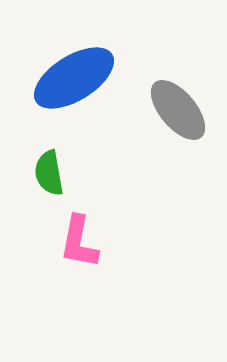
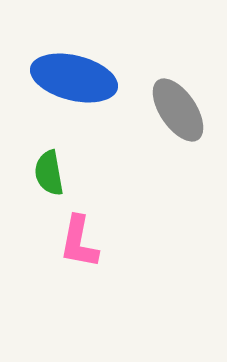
blue ellipse: rotated 46 degrees clockwise
gray ellipse: rotated 6 degrees clockwise
